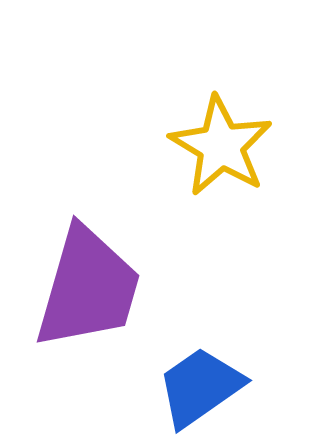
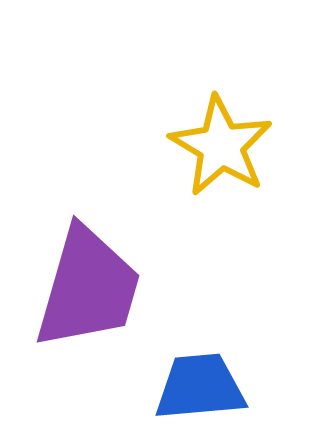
blue trapezoid: rotated 30 degrees clockwise
